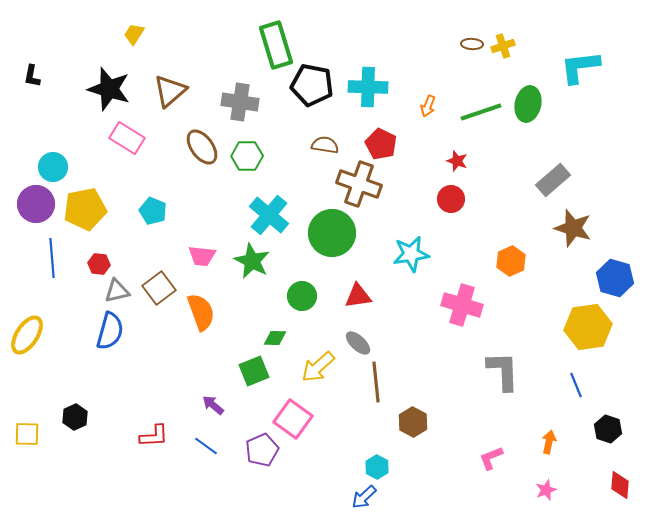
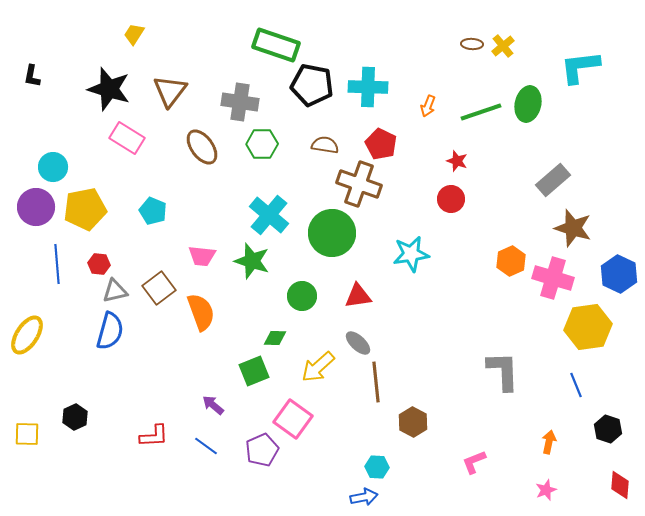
green rectangle at (276, 45): rotated 54 degrees counterclockwise
yellow cross at (503, 46): rotated 20 degrees counterclockwise
brown triangle at (170, 91): rotated 12 degrees counterclockwise
green hexagon at (247, 156): moved 15 px right, 12 px up
purple circle at (36, 204): moved 3 px down
blue line at (52, 258): moved 5 px right, 6 px down
green star at (252, 261): rotated 9 degrees counterclockwise
blue hexagon at (615, 278): moved 4 px right, 4 px up; rotated 9 degrees clockwise
gray triangle at (117, 291): moved 2 px left
pink cross at (462, 305): moved 91 px right, 27 px up
pink L-shape at (491, 458): moved 17 px left, 4 px down
cyan hexagon at (377, 467): rotated 25 degrees counterclockwise
blue arrow at (364, 497): rotated 148 degrees counterclockwise
